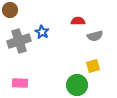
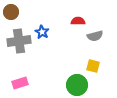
brown circle: moved 1 px right, 2 px down
gray cross: rotated 10 degrees clockwise
yellow square: rotated 32 degrees clockwise
pink rectangle: rotated 21 degrees counterclockwise
